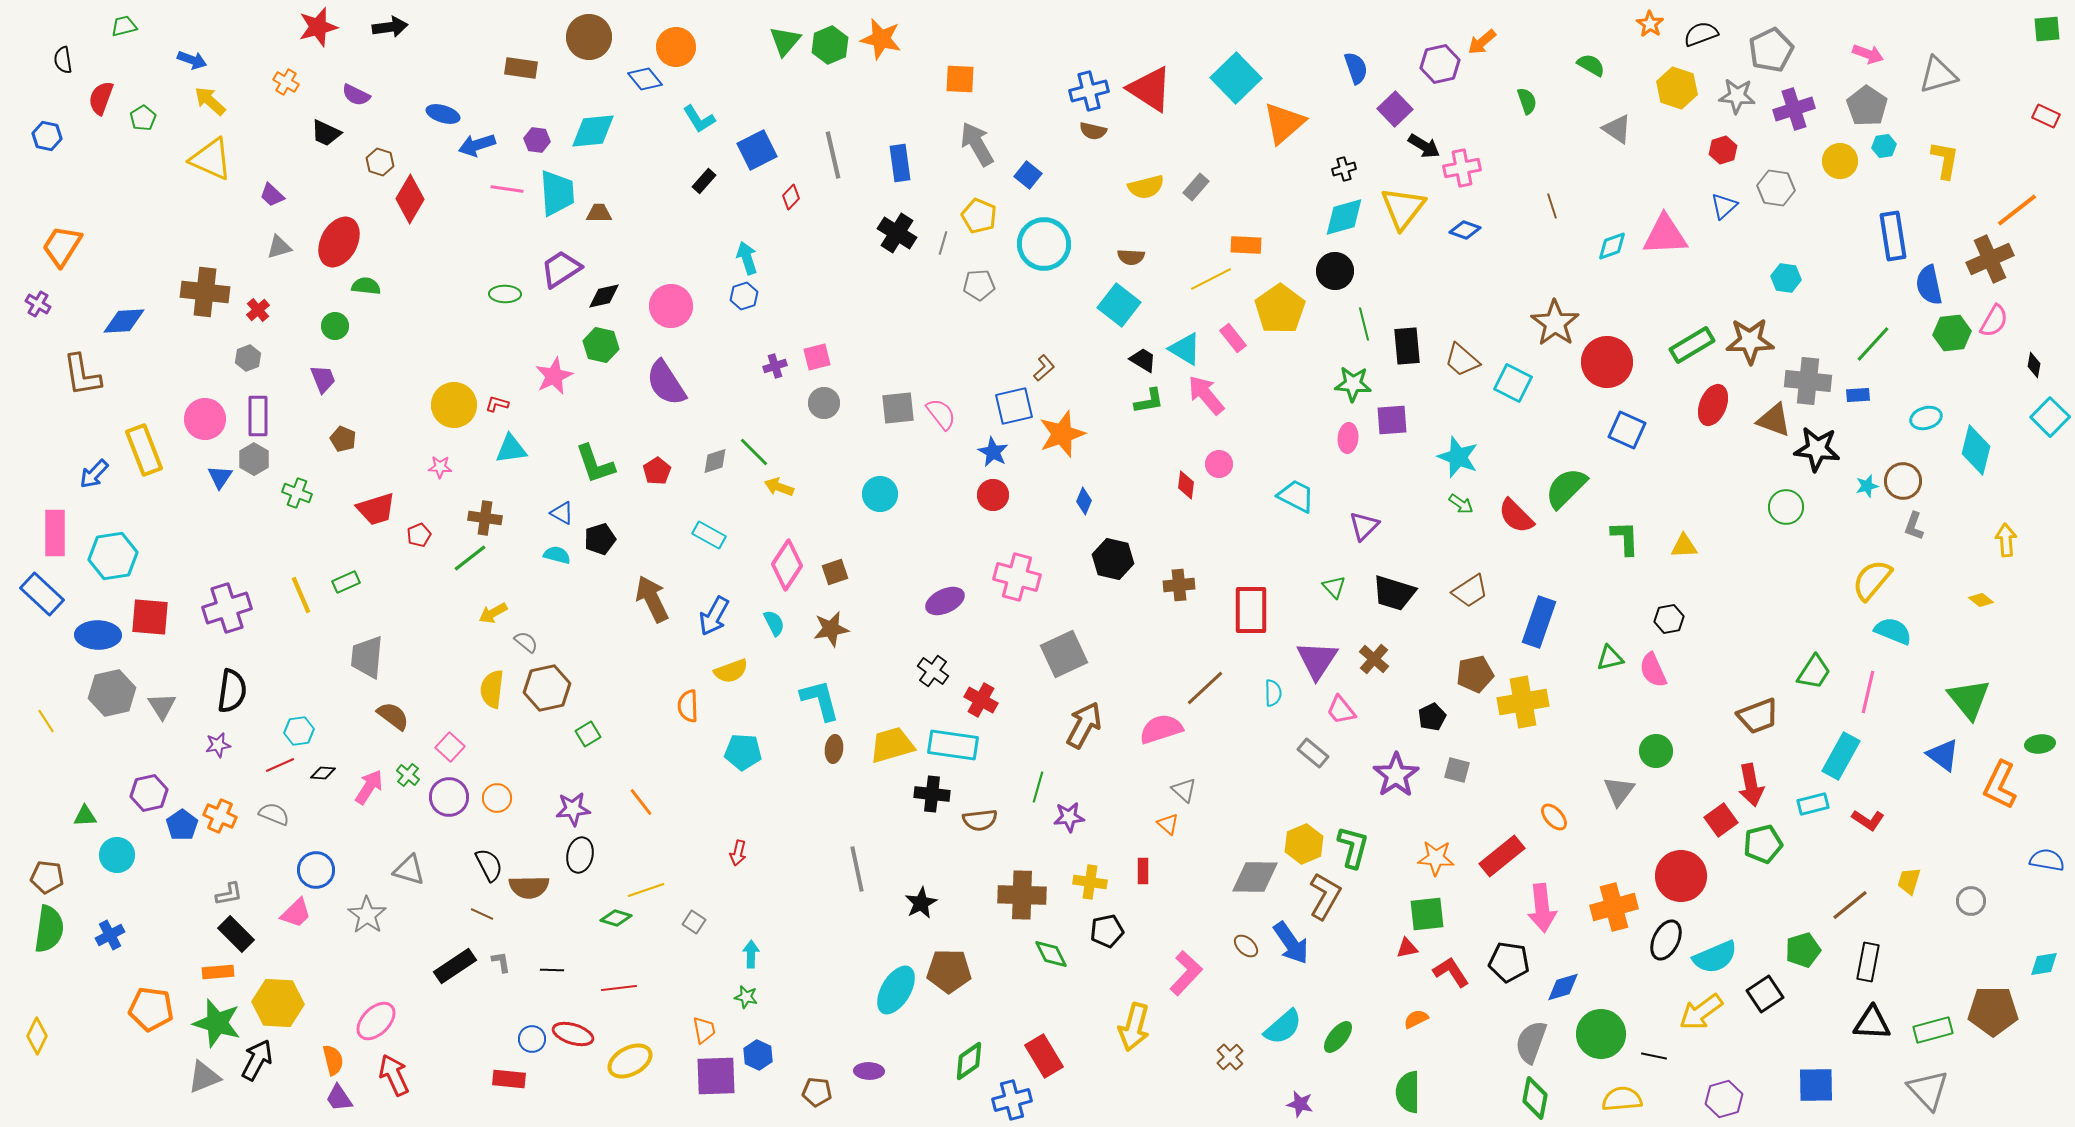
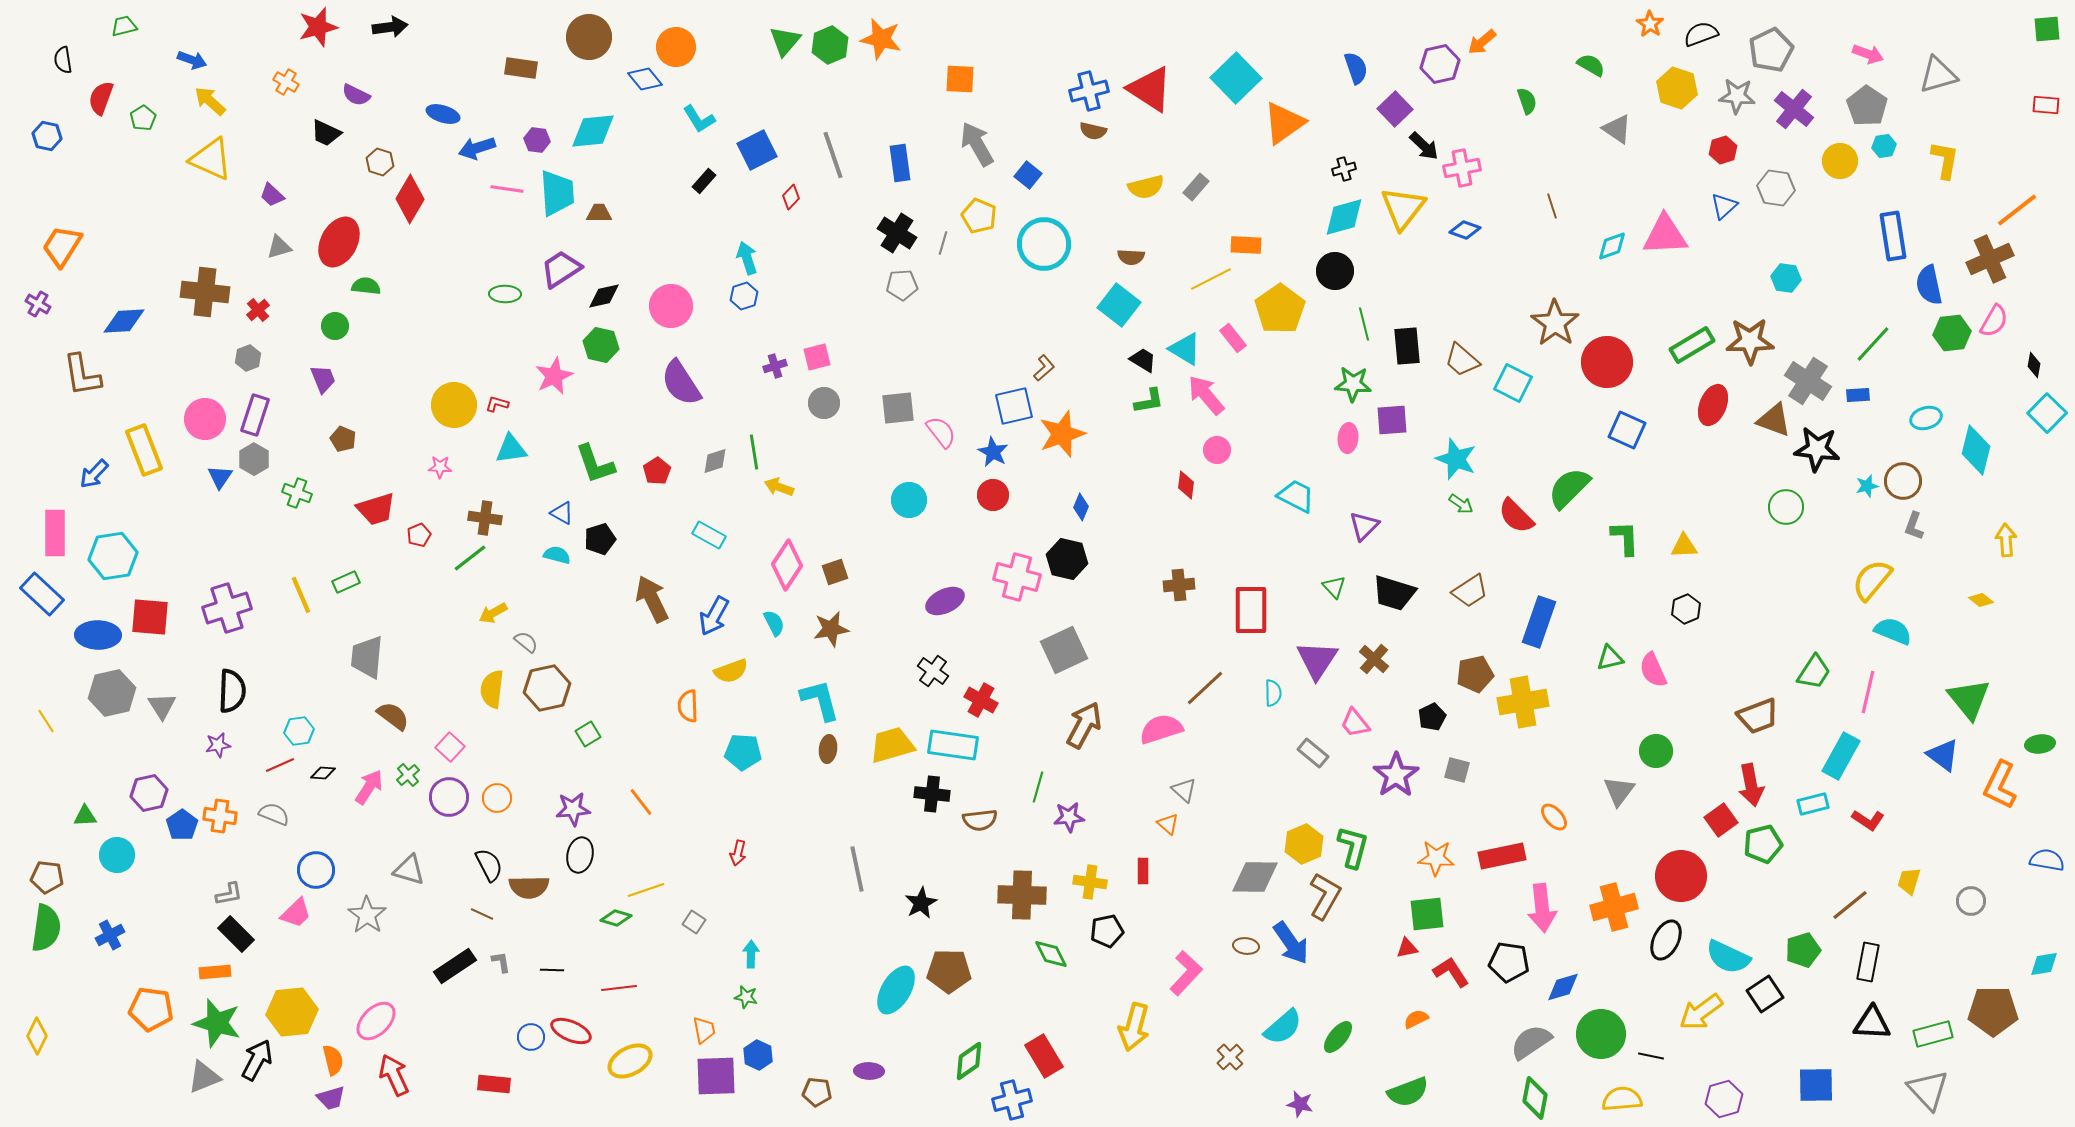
purple cross at (1794, 109): rotated 33 degrees counterclockwise
red rectangle at (2046, 116): moved 11 px up; rotated 20 degrees counterclockwise
orange triangle at (1284, 123): rotated 6 degrees clockwise
blue arrow at (477, 145): moved 3 px down
black arrow at (1424, 146): rotated 12 degrees clockwise
gray line at (833, 155): rotated 6 degrees counterclockwise
gray pentagon at (979, 285): moved 77 px left
gray cross at (1808, 381): rotated 27 degrees clockwise
purple semicircle at (666, 383): moved 15 px right
pink semicircle at (941, 414): moved 18 px down
purple rectangle at (258, 416): moved 3 px left, 1 px up; rotated 18 degrees clockwise
cyan square at (2050, 417): moved 3 px left, 4 px up
green line at (754, 452): rotated 36 degrees clockwise
cyan star at (1458, 457): moved 2 px left, 2 px down
pink circle at (1219, 464): moved 2 px left, 14 px up
green semicircle at (1566, 488): moved 3 px right
cyan circle at (880, 494): moved 29 px right, 6 px down
blue diamond at (1084, 501): moved 3 px left, 6 px down
black hexagon at (1113, 559): moved 46 px left
black hexagon at (1669, 619): moved 17 px right, 10 px up; rotated 12 degrees counterclockwise
gray square at (1064, 654): moved 4 px up
black semicircle at (232, 691): rotated 6 degrees counterclockwise
pink trapezoid at (1341, 710): moved 14 px right, 13 px down
brown ellipse at (834, 749): moved 6 px left
green cross at (408, 775): rotated 10 degrees clockwise
orange cross at (220, 816): rotated 16 degrees counterclockwise
red rectangle at (1502, 856): rotated 27 degrees clockwise
green semicircle at (49, 929): moved 3 px left, 1 px up
brown ellipse at (1246, 946): rotated 35 degrees counterclockwise
cyan semicircle at (1715, 957): moved 13 px right; rotated 48 degrees clockwise
orange rectangle at (218, 972): moved 3 px left
yellow hexagon at (278, 1003): moved 14 px right, 9 px down; rotated 9 degrees counterclockwise
green rectangle at (1933, 1030): moved 4 px down
red ellipse at (573, 1034): moved 2 px left, 3 px up; rotated 6 degrees clockwise
blue circle at (532, 1039): moved 1 px left, 2 px up
gray semicircle at (1531, 1042): rotated 36 degrees clockwise
black line at (1654, 1056): moved 3 px left
red rectangle at (509, 1079): moved 15 px left, 5 px down
green semicircle at (1408, 1092): rotated 111 degrees counterclockwise
purple trapezoid at (339, 1098): moved 8 px left; rotated 72 degrees counterclockwise
